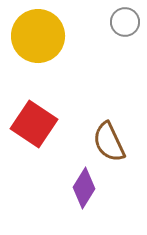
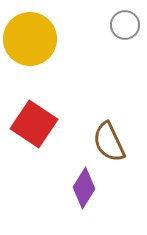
gray circle: moved 3 px down
yellow circle: moved 8 px left, 3 px down
